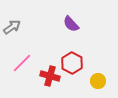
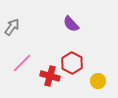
gray arrow: rotated 18 degrees counterclockwise
